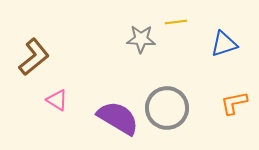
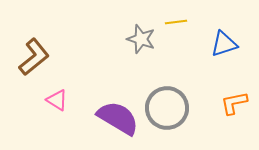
gray star: rotated 16 degrees clockwise
